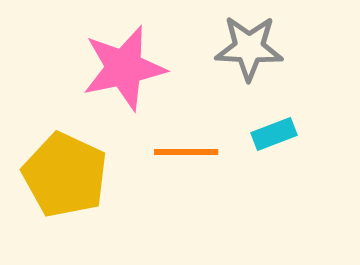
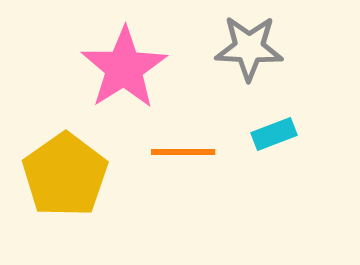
pink star: rotated 20 degrees counterclockwise
orange line: moved 3 px left
yellow pentagon: rotated 12 degrees clockwise
